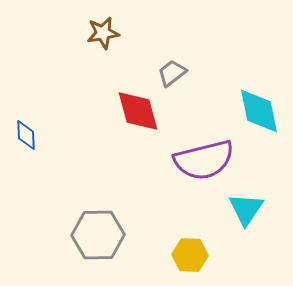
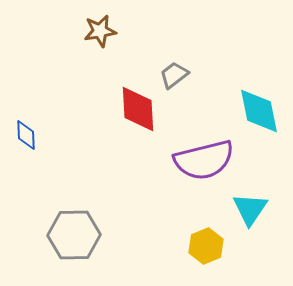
brown star: moved 3 px left, 2 px up
gray trapezoid: moved 2 px right, 2 px down
red diamond: moved 2 px up; rotated 12 degrees clockwise
cyan triangle: moved 4 px right
gray hexagon: moved 24 px left
yellow hexagon: moved 16 px right, 9 px up; rotated 24 degrees counterclockwise
